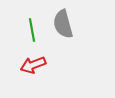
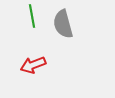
green line: moved 14 px up
